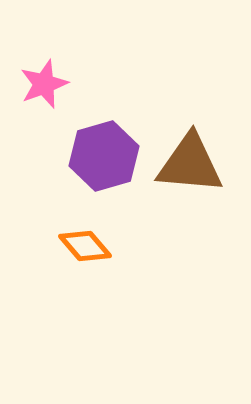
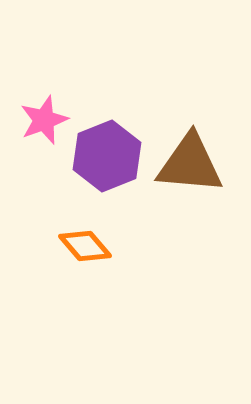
pink star: moved 36 px down
purple hexagon: moved 3 px right; rotated 6 degrees counterclockwise
